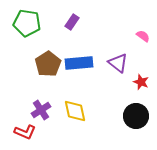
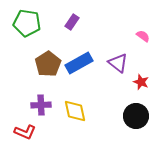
blue rectangle: rotated 24 degrees counterclockwise
purple cross: moved 5 px up; rotated 30 degrees clockwise
